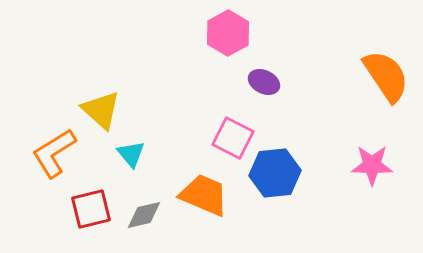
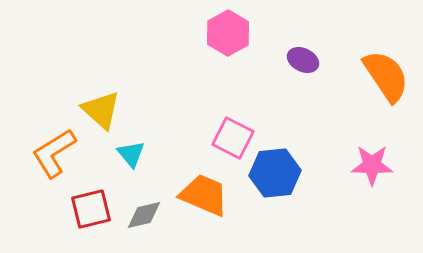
purple ellipse: moved 39 px right, 22 px up
